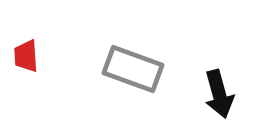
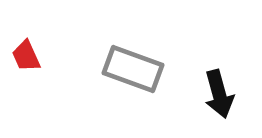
red trapezoid: rotated 20 degrees counterclockwise
